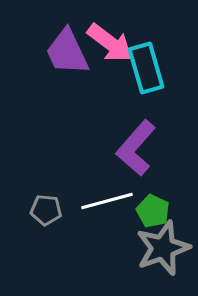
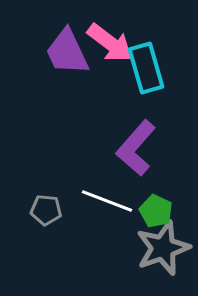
white line: rotated 36 degrees clockwise
green pentagon: moved 3 px right
